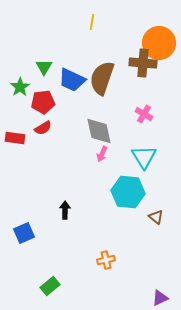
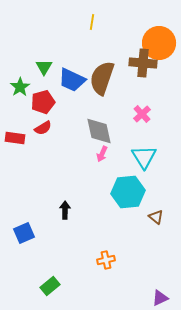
red pentagon: rotated 10 degrees counterclockwise
pink cross: moved 2 px left; rotated 18 degrees clockwise
cyan hexagon: rotated 12 degrees counterclockwise
